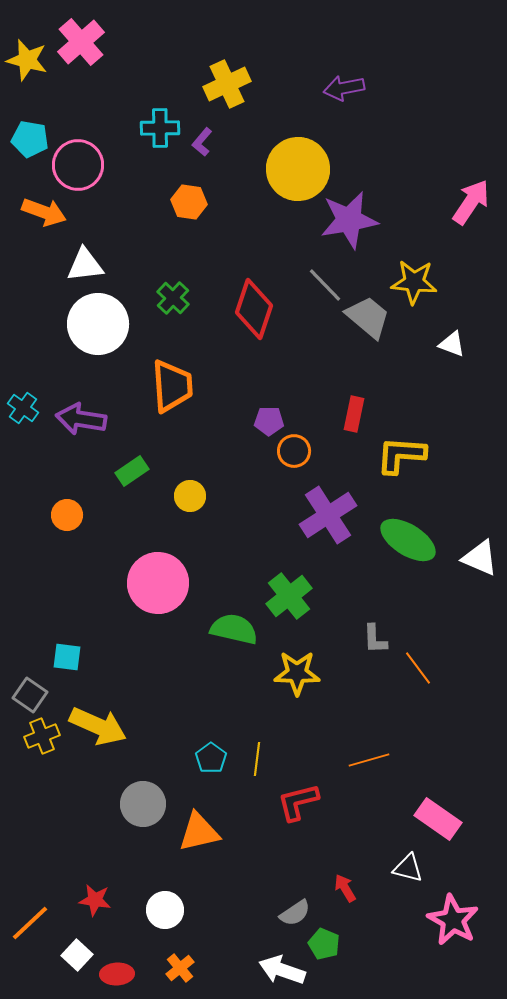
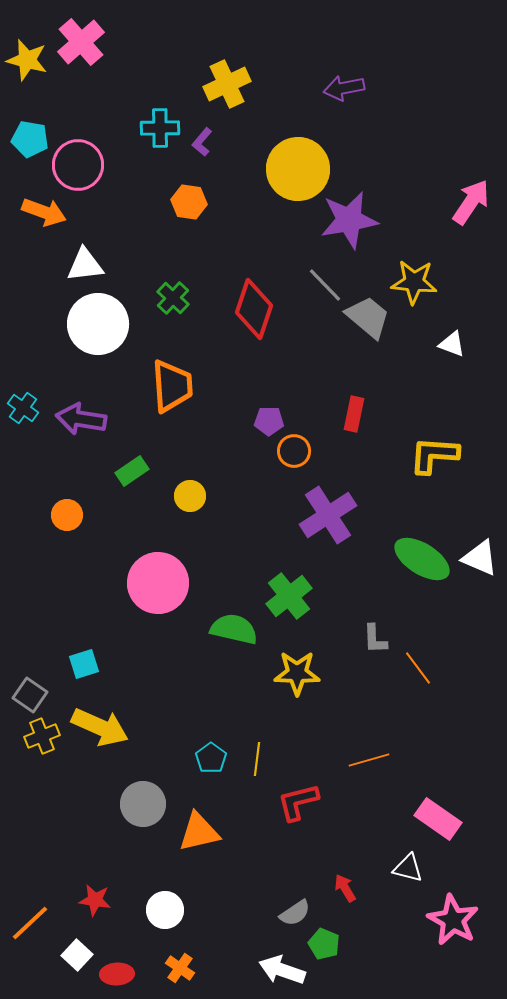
yellow L-shape at (401, 455): moved 33 px right
green ellipse at (408, 540): moved 14 px right, 19 px down
cyan square at (67, 657): moved 17 px right, 7 px down; rotated 24 degrees counterclockwise
yellow arrow at (98, 726): moved 2 px right, 1 px down
orange cross at (180, 968): rotated 16 degrees counterclockwise
